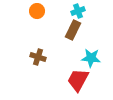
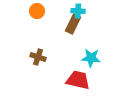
cyan cross: rotated 24 degrees clockwise
brown rectangle: moved 6 px up
red trapezoid: rotated 75 degrees clockwise
